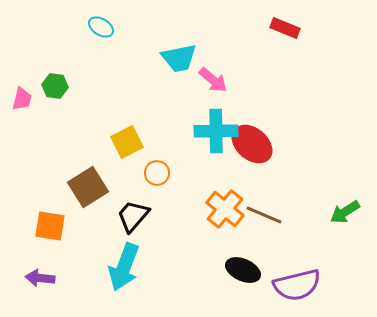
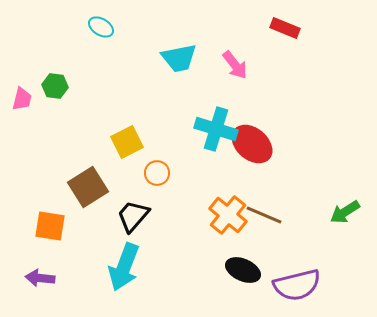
pink arrow: moved 22 px right, 15 px up; rotated 12 degrees clockwise
cyan cross: moved 2 px up; rotated 18 degrees clockwise
orange cross: moved 3 px right, 6 px down
